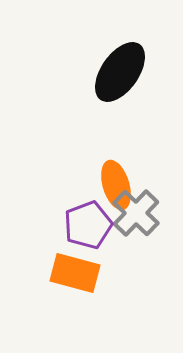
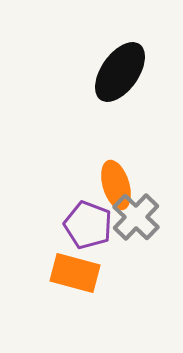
gray cross: moved 4 px down
purple pentagon: rotated 30 degrees counterclockwise
